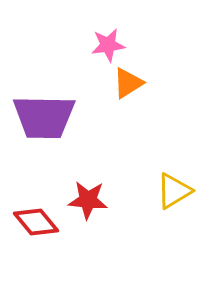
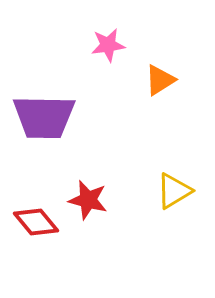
orange triangle: moved 32 px right, 3 px up
red star: rotated 9 degrees clockwise
